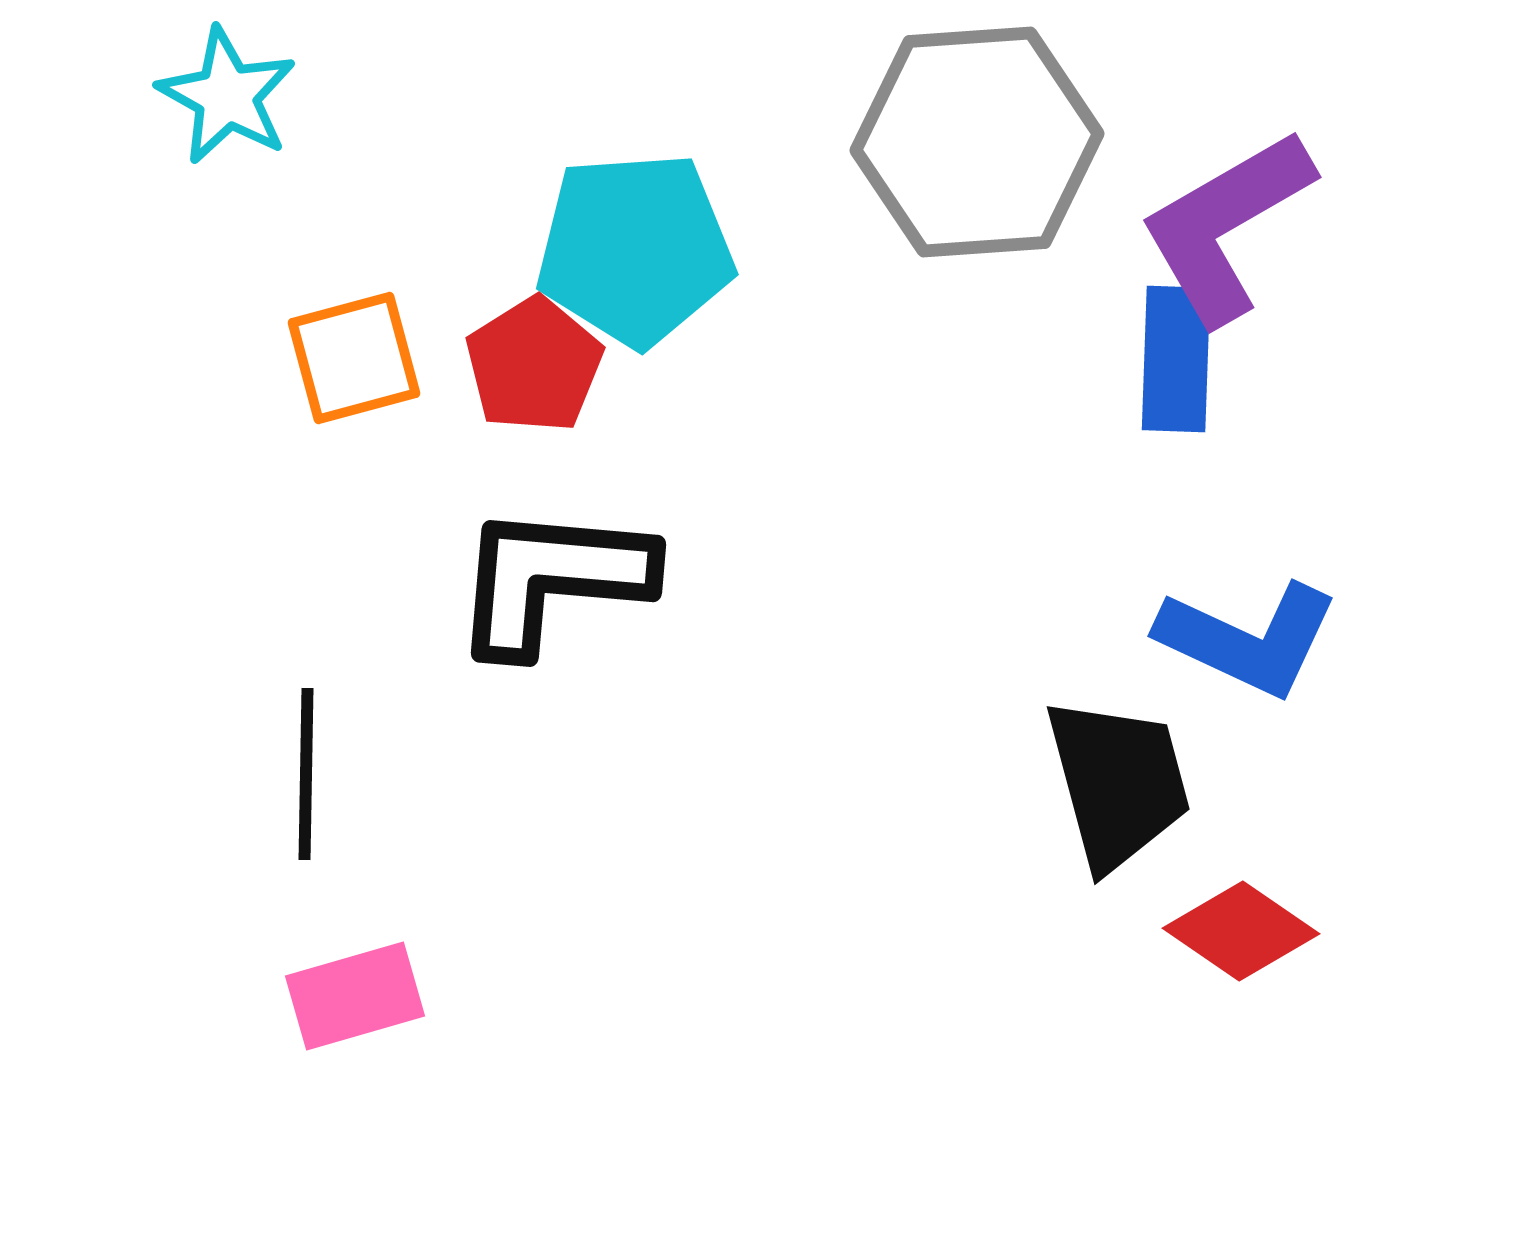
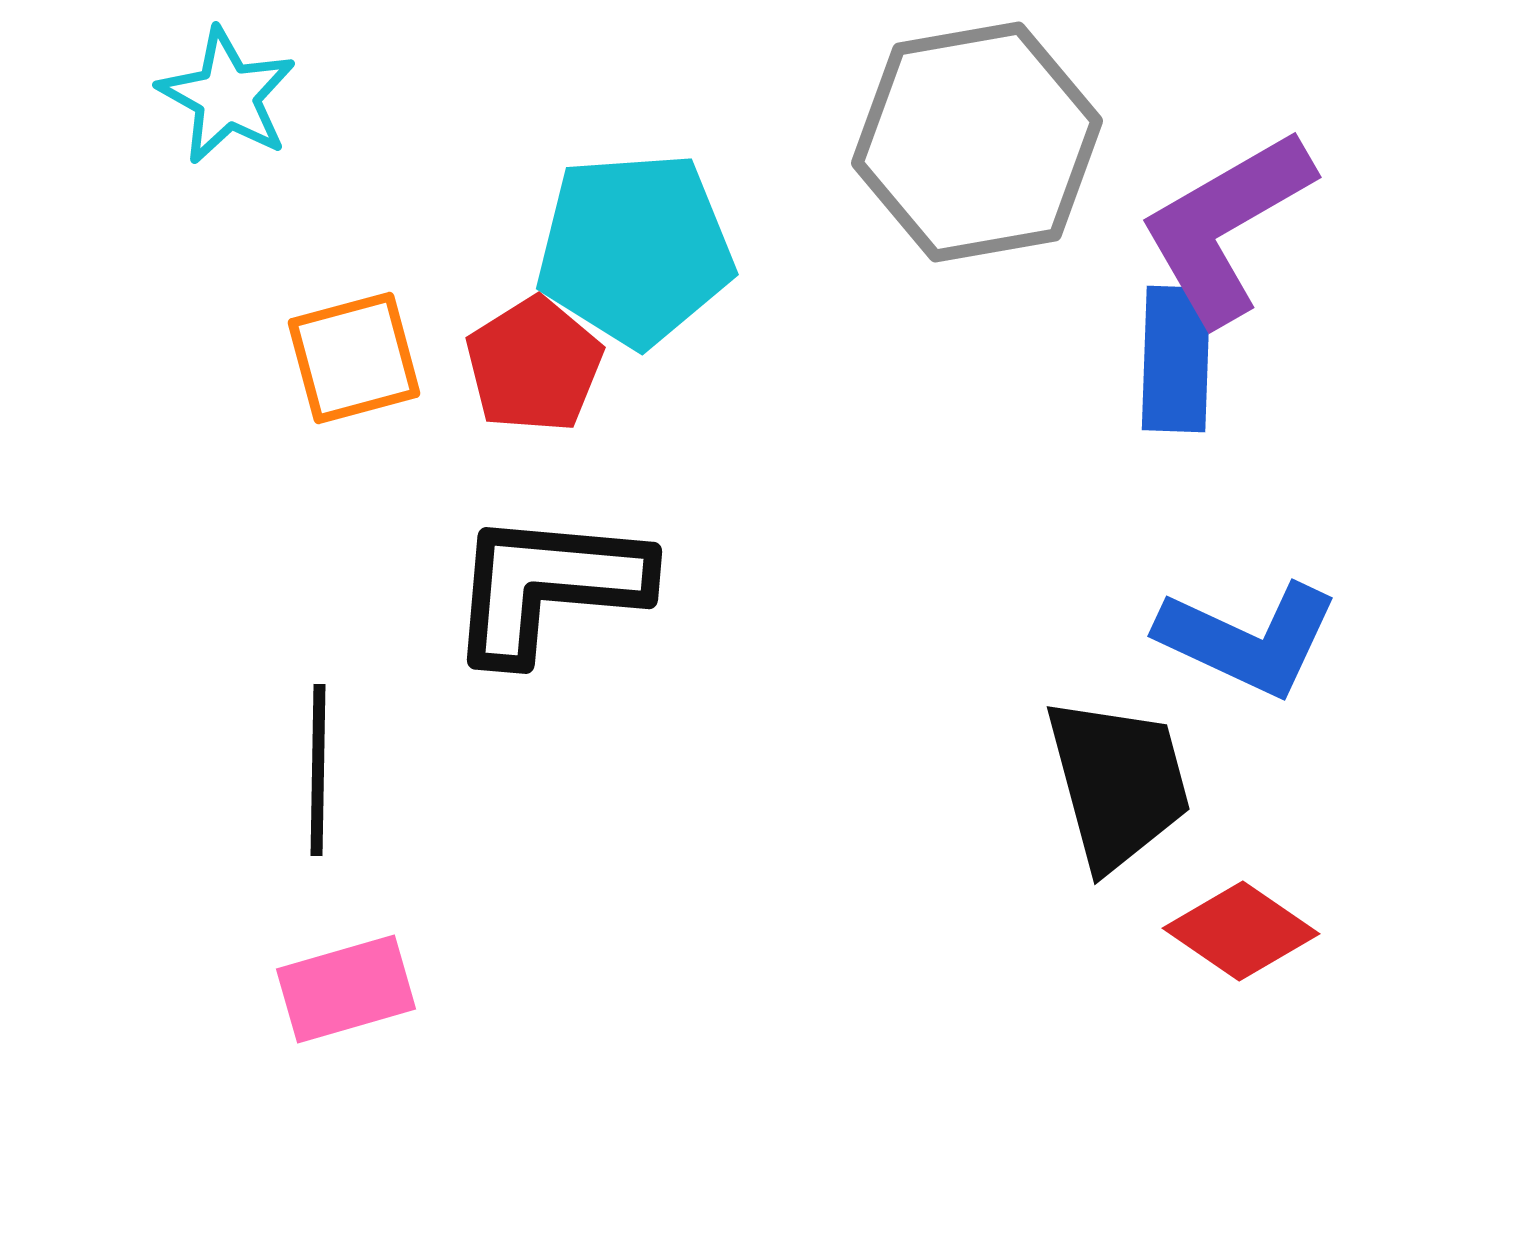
gray hexagon: rotated 6 degrees counterclockwise
black L-shape: moved 4 px left, 7 px down
black line: moved 12 px right, 4 px up
pink rectangle: moved 9 px left, 7 px up
